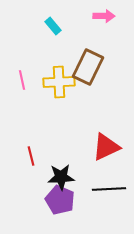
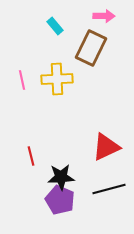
cyan rectangle: moved 2 px right
brown rectangle: moved 3 px right, 19 px up
yellow cross: moved 2 px left, 3 px up
black line: rotated 12 degrees counterclockwise
